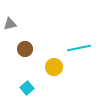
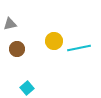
brown circle: moved 8 px left
yellow circle: moved 26 px up
